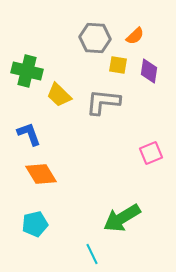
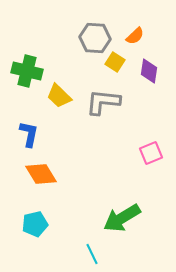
yellow square: moved 3 px left, 3 px up; rotated 24 degrees clockwise
yellow trapezoid: moved 1 px down
blue L-shape: rotated 32 degrees clockwise
